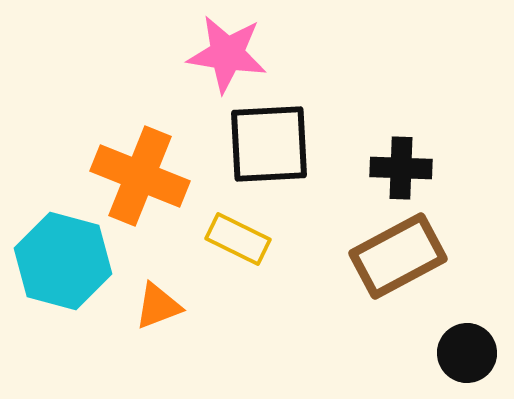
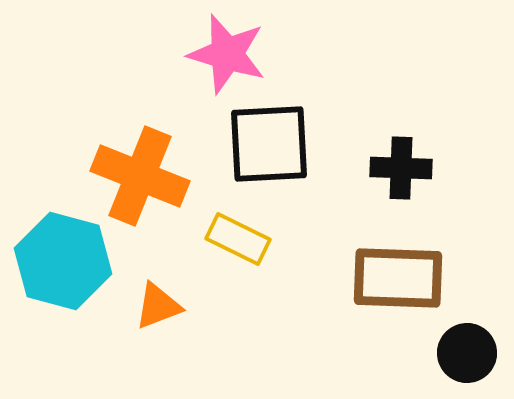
pink star: rotated 8 degrees clockwise
brown rectangle: moved 22 px down; rotated 30 degrees clockwise
